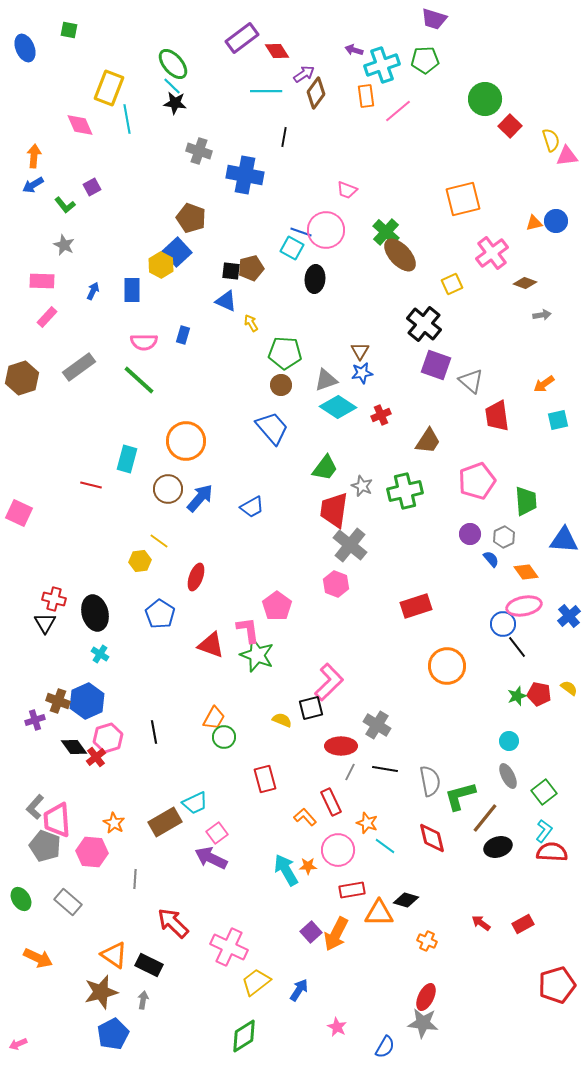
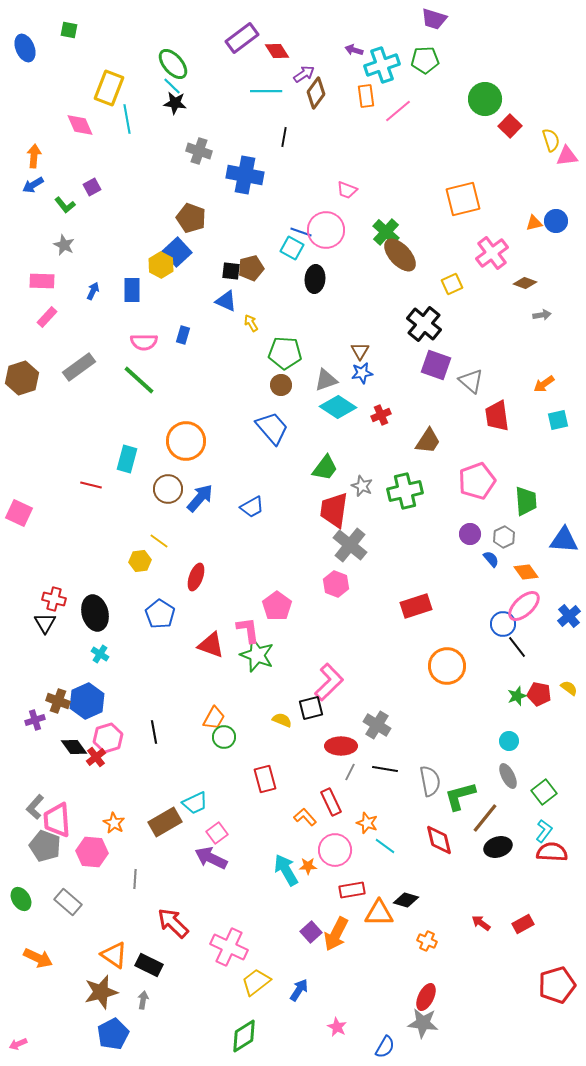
pink ellipse at (524, 606): rotated 32 degrees counterclockwise
red diamond at (432, 838): moved 7 px right, 2 px down
pink circle at (338, 850): moved 3 px left
